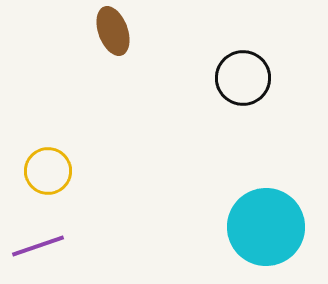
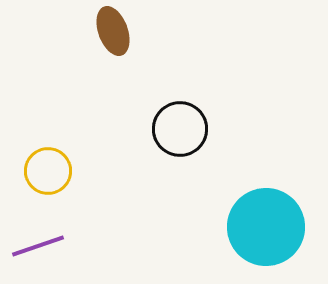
black circle: moved 63 px left, 51 px down
